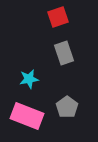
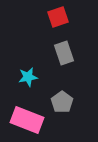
cyan star: moved 1 px left, 2 px up
gray pentagon: moved 5 px left, 5 px up
pink rectangle: moved 4 px down
